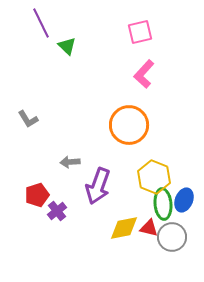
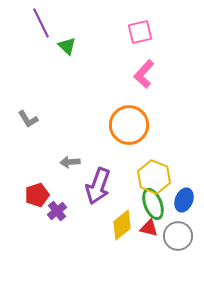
green ellipse: moved 10 px left; rotated 16 degrees counterclockwise
yellow diamond: moved 2 px left, 3 px up; rotated 28 degrees counterclockwise
gray circle: moved 6 px right, 1 px up
